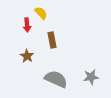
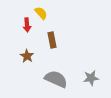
gray star: moved 1 px down
